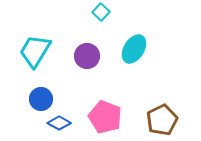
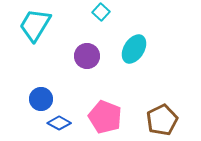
cyan trapezoid: moved 26 px up
